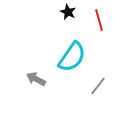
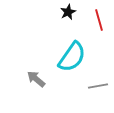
black star: rotated 21 degrees clockwise
gray arrow: rotated 12 degrees clockwise
gray line: rotated 42 degrees clockwise
